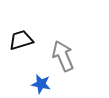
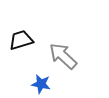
gray arrow: rotated 24 degrees counterclockwise
